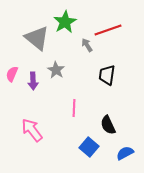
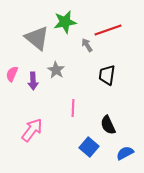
green star: rotated 20 degrees clockwise
pink line: moved 1 px left
pink arrow: rotated 75 degrees clockwise
